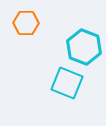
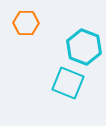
cyan square: moved 1 px right
